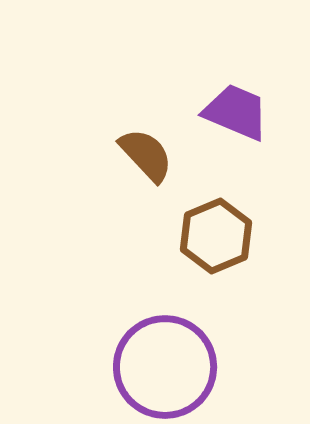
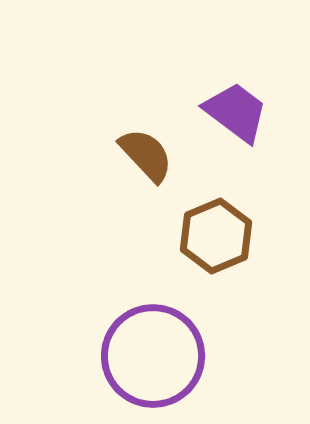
purple trapezoid: rotated 14 degrees clockwise
purple circle: moved 12 px left, 11 px up
